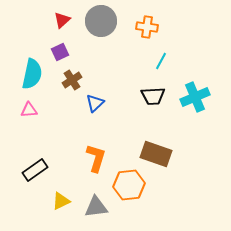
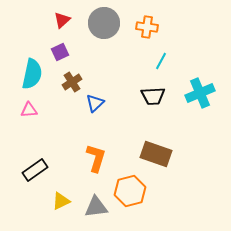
gray circle: moved 3 px right, 2 px down
brown cross: moved 2 px down
cyan cross: moved 5 px right, 4 px up
orange hexagon: moved 1 px right, 6 px down; rotated 8 degrees counterclockwise
